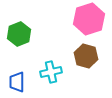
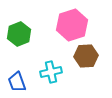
pink hexagon: moved 17 px left, 6 px down
brown hexagon: rotated 20 degrees counterclockwise
blue trapezoid: rotated 20 degrees counterclockwise
